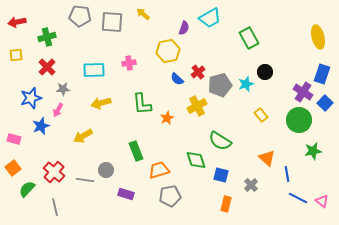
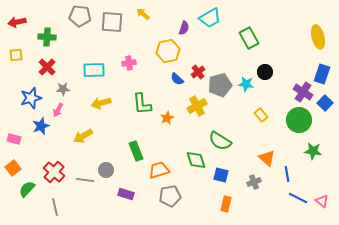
green cross at (47, 37): rotated 18 degrees clockwise
cyan star at (246, 84): rotated 28 degrees clockwise
green star at (313, 151): rotated 18 degrees clockwise
gray cross at (251, 185): moved 3 px right, 3 px up; rotated 24 degrees clockwise
